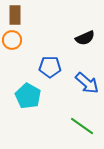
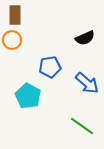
blue pentagon: rotated 10 degrees counterclockwise
